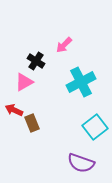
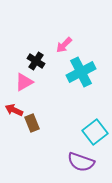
cyan cross: moved 10 px up
cyan square: moved 5 px down
purple semicircle: moved 1 px up
